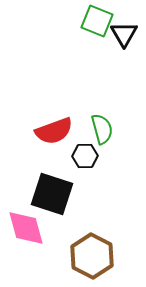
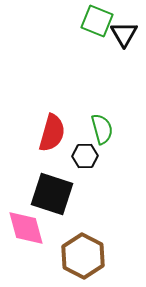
red semicircle: moved 2 px left, 2 px down; rotated 54 degrees counterclockwise
brown hexagon: moved 9 px left
